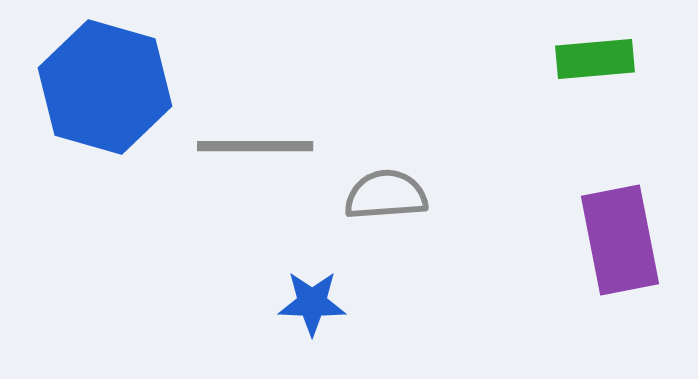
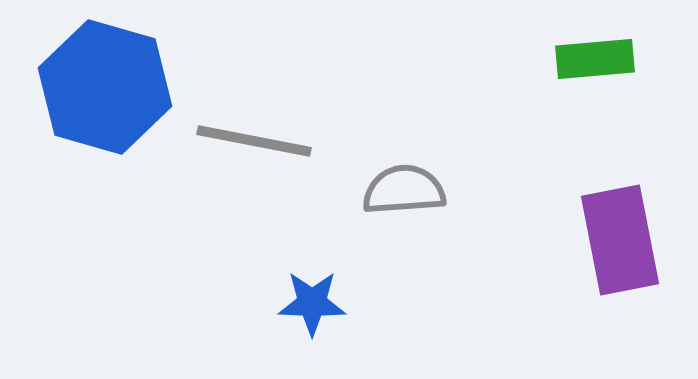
gray line: moved 1 px left, 5 px up; rotated 11 degrees clockwise
gray semicircle: moved 18 px right, 5 px up
